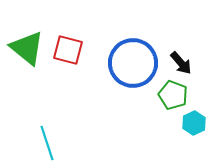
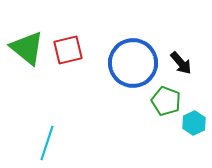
red square: rotated 28 degrees counterclockwise
green pentagon: moved 7 px left, 6 px down
cyan line: rotated 36 degrees clockwise
